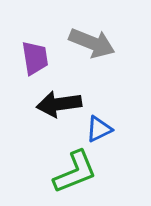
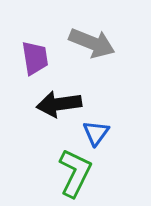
blue triangle: moved 3 px left, 4 px down; rotated 28 degrees counterclockwise
green L-shape: moved 1 px down; rotated 42 degrees counterclockwise
